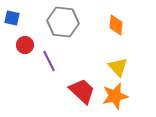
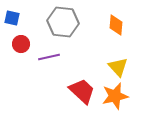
red circle: moved 4 px left, 1 px up
purple line: moved 4 px up; rotated 75 degrees counterclockwise
